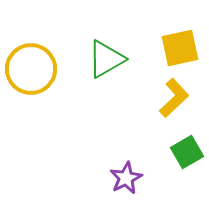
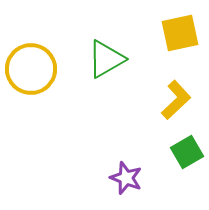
yellow square: moved 15 px up
yellow L-shape: moved 2 px right, 2 px down
purple star: rotated 24 degrees counterclockwise
